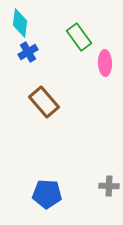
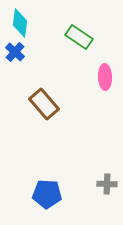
green rectangle: rotated 20 degrees counterclockwise
blue cross: moved 13 px left; rotated 18 degrees counterclockwise
pink ellipse: moved 14 px down
brown rectangle: moved 2 px down
gray cross: moved 2 px left, 2 px up
